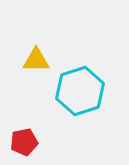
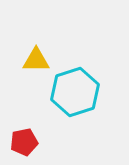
cyan hexagon: moved 5 px left, 1 px down
